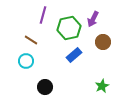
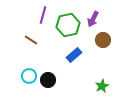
green hexagon: moved 1 px left, 3 px up
brown circle: moved 2 px up
cyan circle: moved 3 px right, 15 px down
black circle: moved 3 px right, 7 px up
